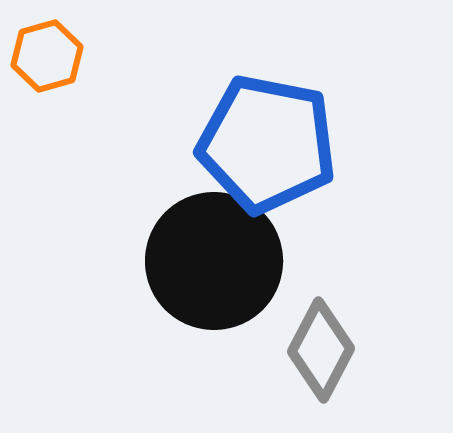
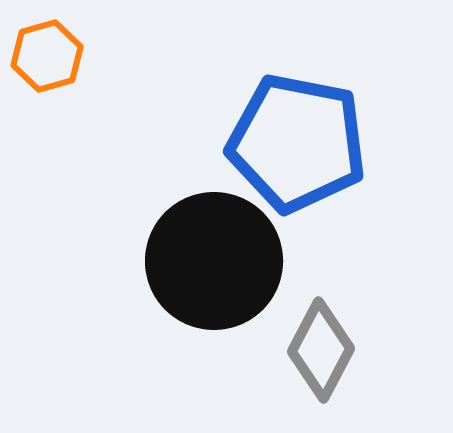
blue pentagon: moved 30 px right, 1 px up
